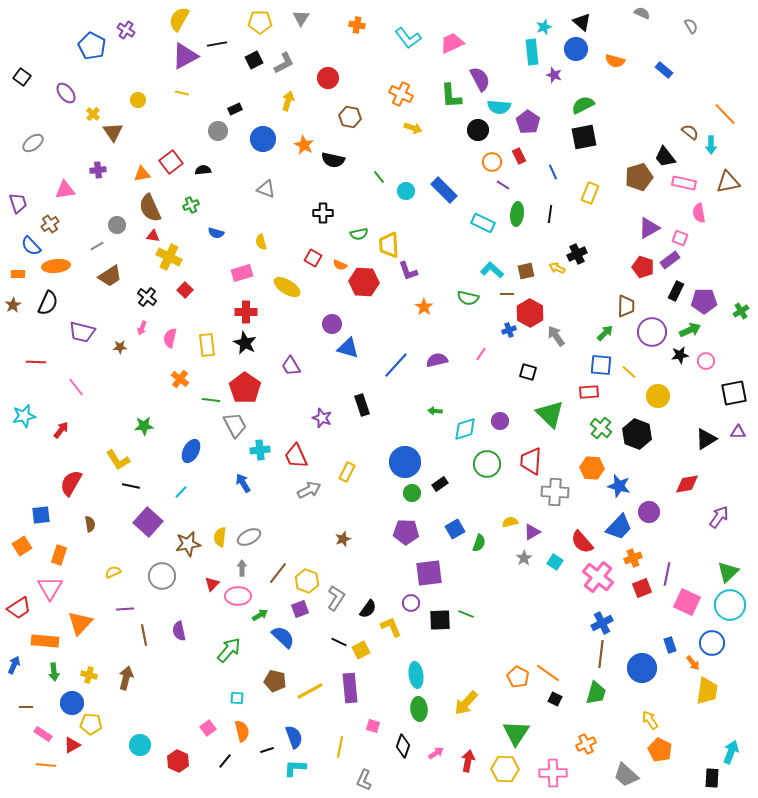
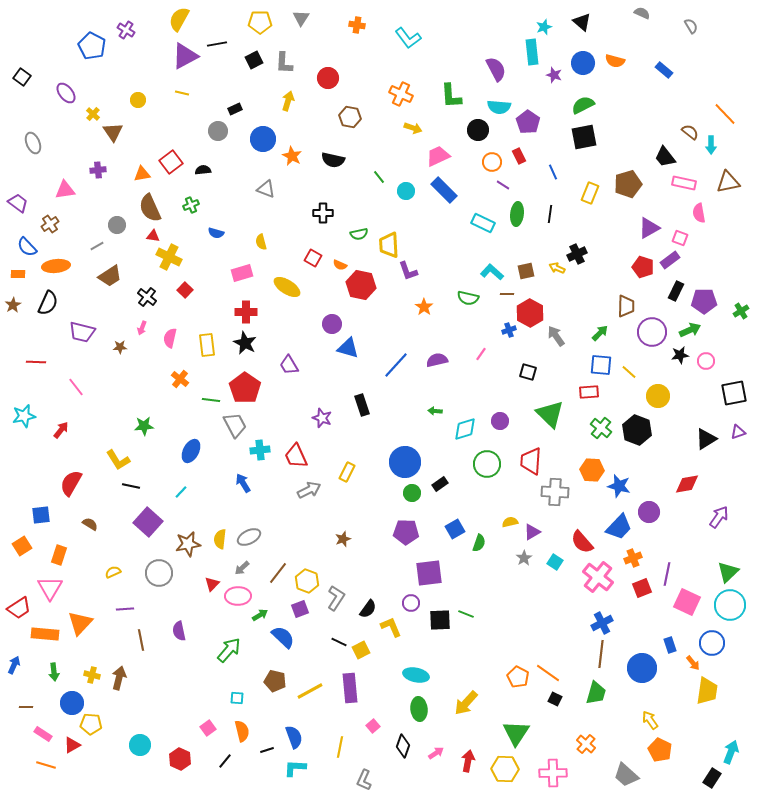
pink trapezoid at (452, 43): moved 14 px left, 113 px down
blue circle at (576, 49): moved 7 px right, 14 px down
gray L-shape at (284, 63): rotated 120 degrees clockwise
purple semicircle at (480, 79): moved 16 px right, 10 px up
gray ellipse at (33, 143): rotated 75 degrees counterclockwise
orange star at (304, 145): moved 12 px left, 11 px down
brown pentagon at (639, 177): moved 11 px left, 7 px down
purple trapezoid at (18, 203): rotated 35 degrees counterclockwise
blue semicircle at (31, 246): moved 4 px left, 1 px down
cyan L-shape at (492, 270): moved 2 px down
red hexagon at (364, 282): moved 3 px left, 3 px down; rotated 8 degrees clockwise
green arrow at (605, 333): moved 5 px left
purple trapezoid at (291, 366): moved 2 px left, 1 px up
purple triangle at (738, 432): rotated 21 degrees counterclockwise
black hexagon at (637, 434): moved 4 px up
orange hexagon at (592, 468): moved 2 px down
brown semicircle at (90, 524): rotated 49 degrees counterclockwise
yellow semicircle at (220, 537): moved 2 px down
gray arrow at (242, 568): rotated 133 degrees counterclockwise
gray circle at (162, 576): moved 3 px left, 3 px up
brown line at (144, 635): moved 3 px left, 5 px down
orange rectangle at (45, 641): moved 7 px up
yellow cross at (89, 675): moved 3 px right
cyan ellipse at (416, 675): rotated 70 degrees counterclockwise
brown arrow at (126, 678): moved 7 px left
pink square at (373, 726): rotated 32 degrees clockwise
orange cross at (586, 744): rotated 24 degrees counterclockwise
red hexagon at (178, 761): moved 2 px right, 2 px up
orange line at (46, 765): rotated 12 degrees clockwise
black rectangle at (712, 778): rotated 30 degrees clockwise
